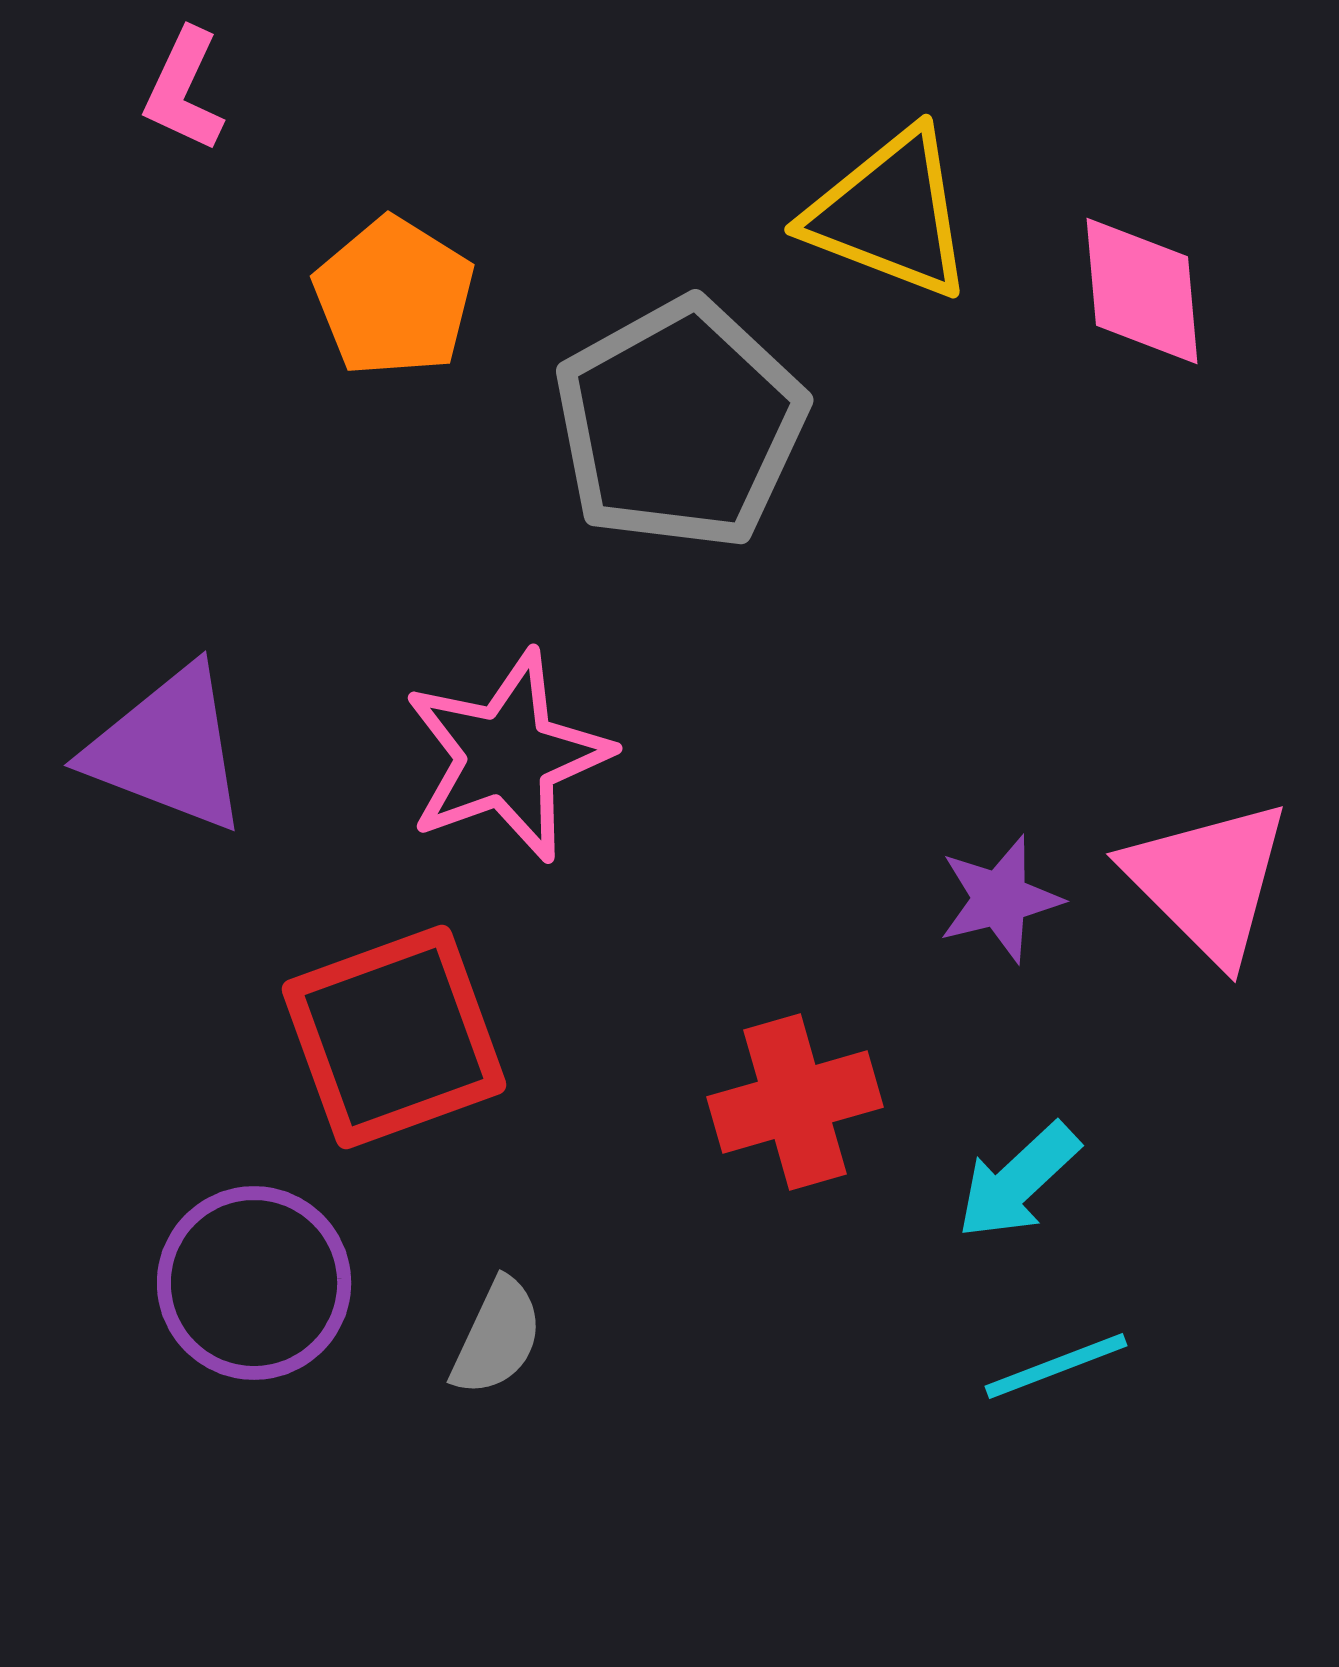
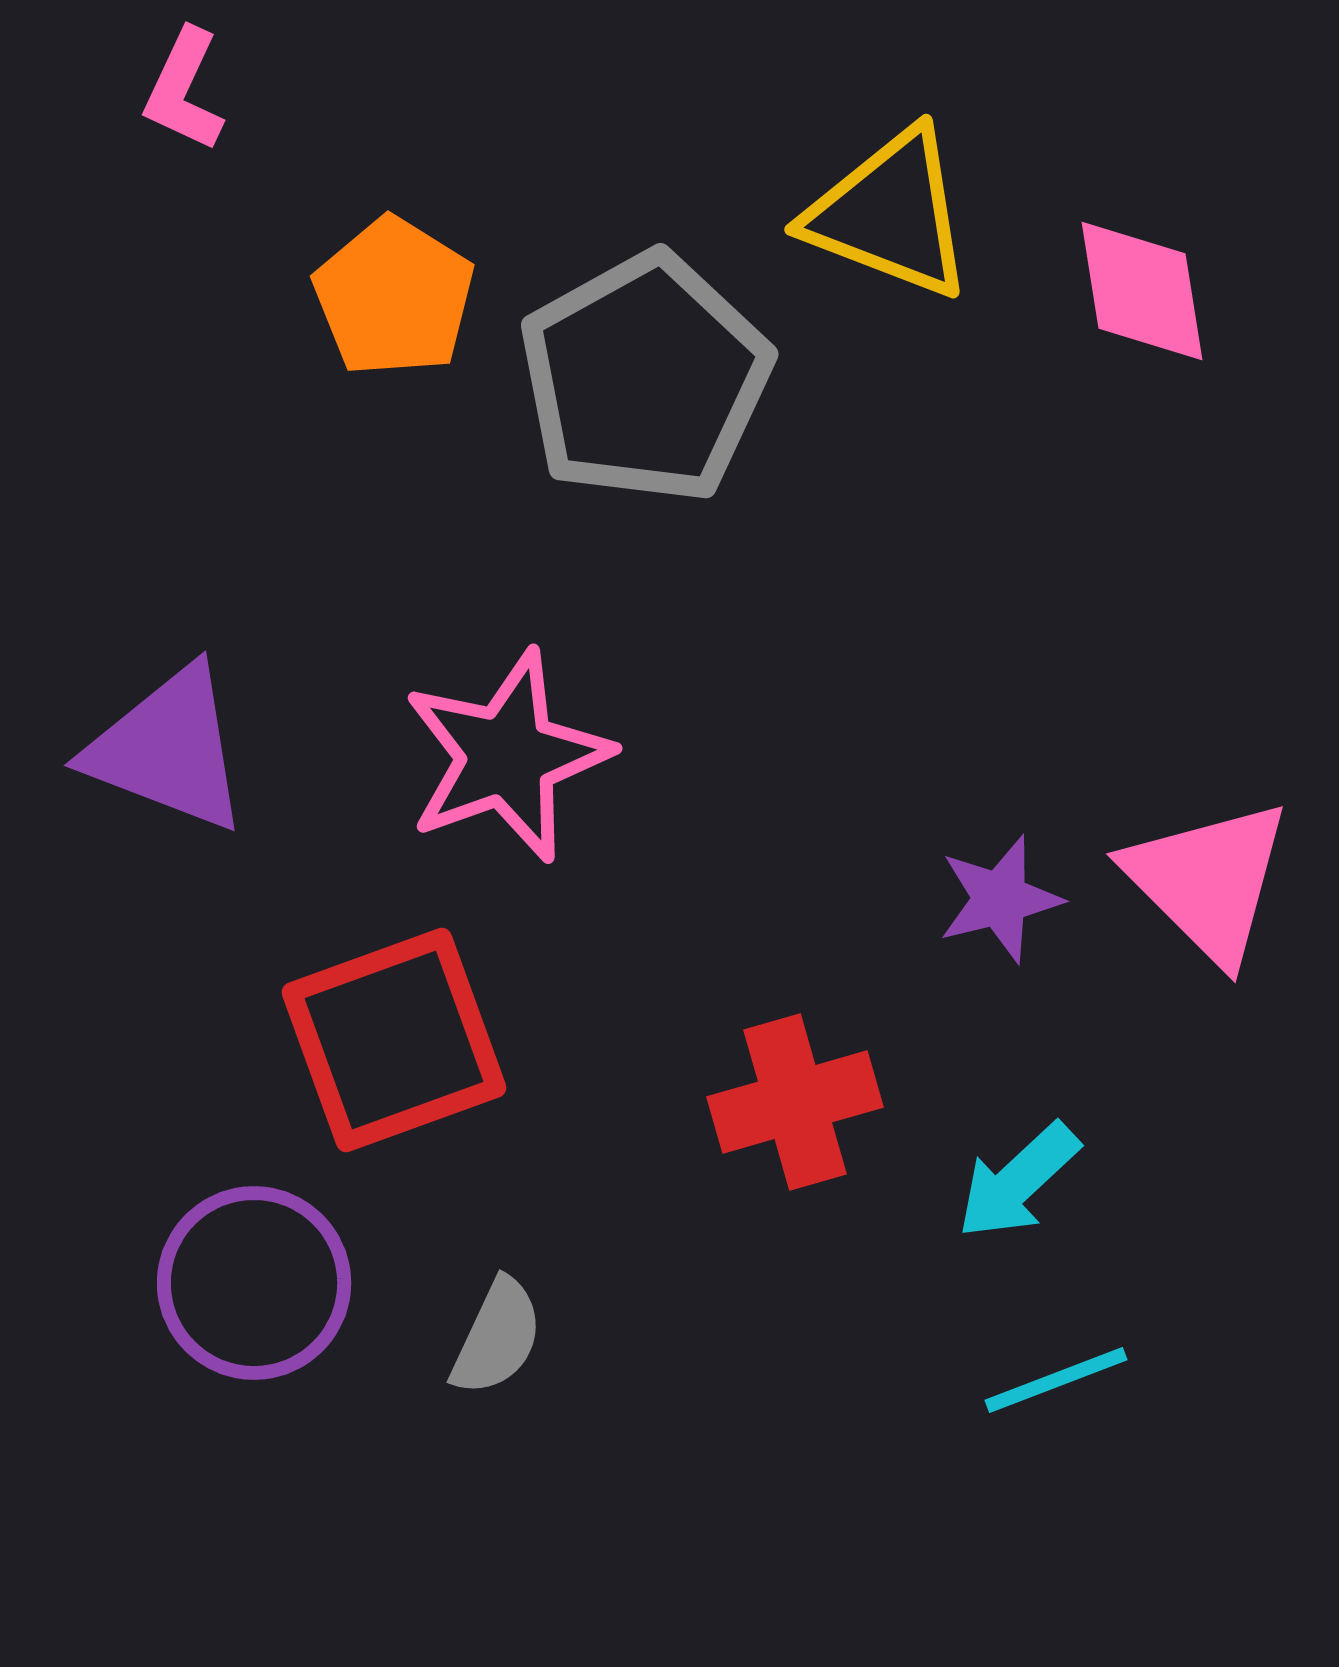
pink diamond: rotated 4 degrees counterclockwise
gray pentagon: moved 35 px left, 46 px up
red square: moved 3 px down
cyan line: moved 14 px down
